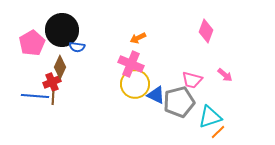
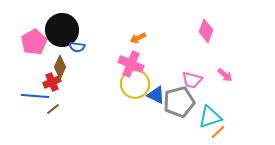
pink pentagon: moved 2 px right, 1 px up
brown line: moved 11 px down; rotated 48 degrees clockwise
